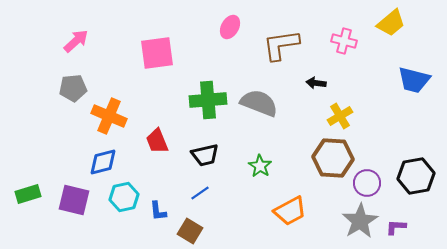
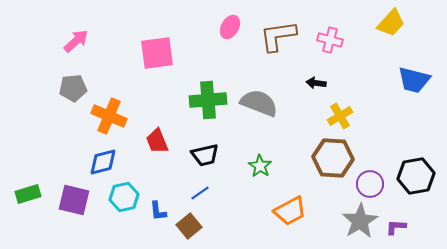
yellow trapezoid: rotated 8 degrees counterclockwise
pink cross: moved 14 px left, 1 px up
brown L-shape: moved 3 px left, 9 px up
purple circle: moved 3 px right, 1 px down
brown square: moved 1 px left, 5 px up; rotated 20 degrees clockwise
